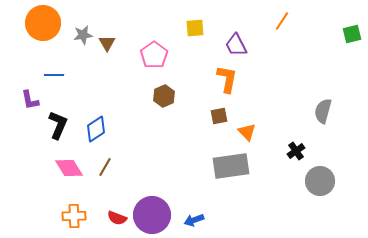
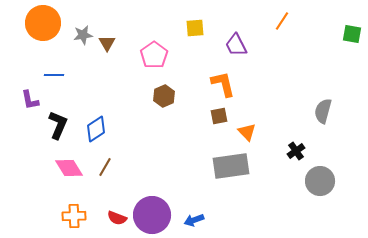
green square: rotated 24 degrees clockwise
orange L-shape: moved 4 px left, 5 px down; rotated 24 degrees counterclockwise
